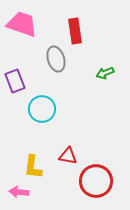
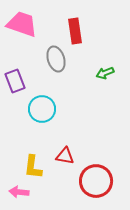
red triangle: moved 3 px left
